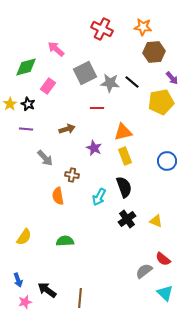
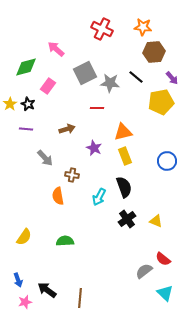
black line: moved 4 px right, 5 px up
